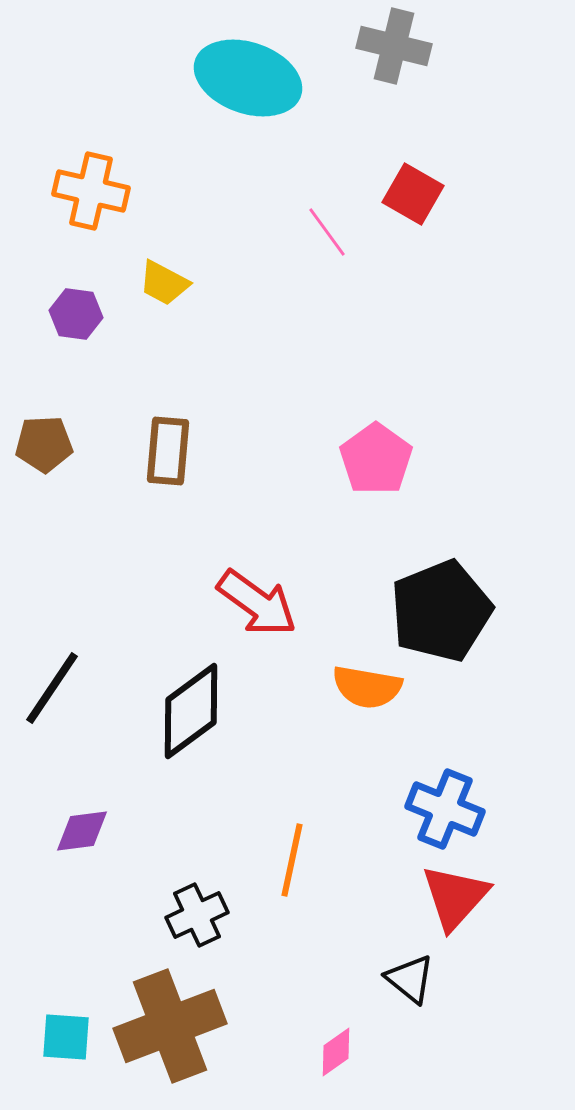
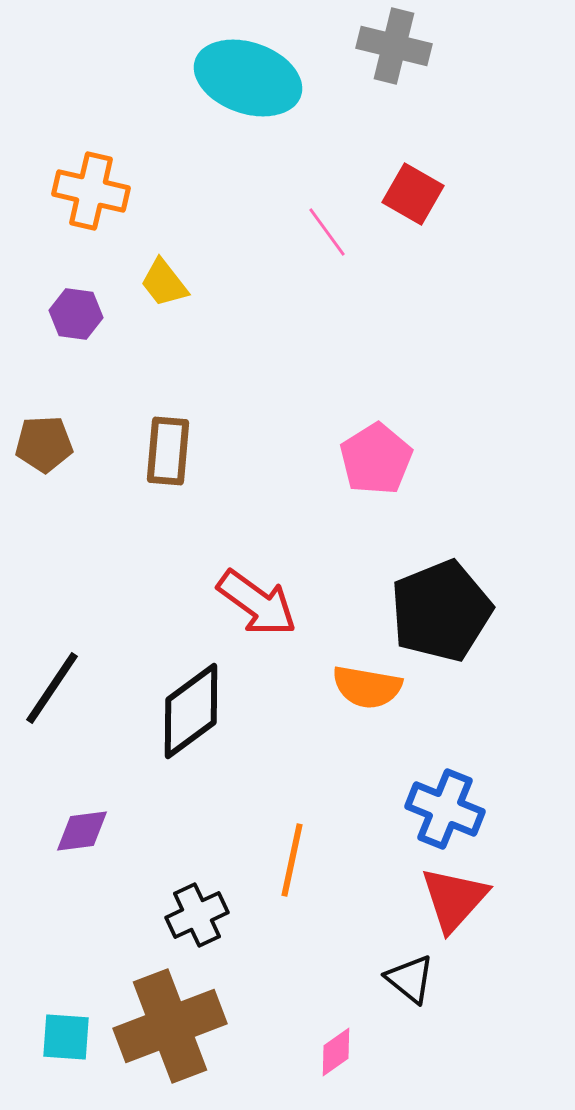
yellow trapezoid: rotated 24 degrees clockwise
pink pentagon: rotated 4 degrees clockwise
red triangle: moved 1 px left, 2 px down
